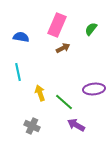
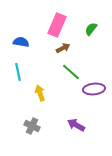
blue semicircle: moved 5 px down
green line: moved 7 px right, 30 px up
